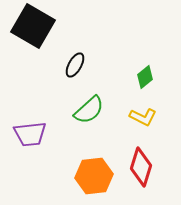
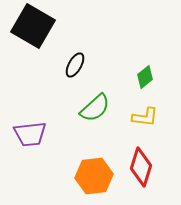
green semicircle: moved 6 px right, 2 px up
yellow L-shape: moved 2 px right; rotated 20 degrees counterclockwise
